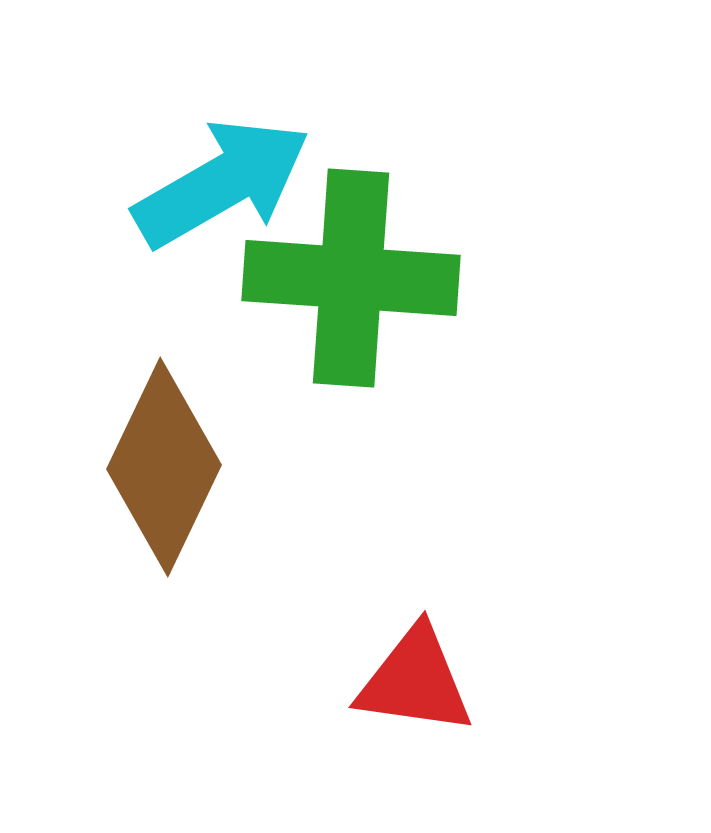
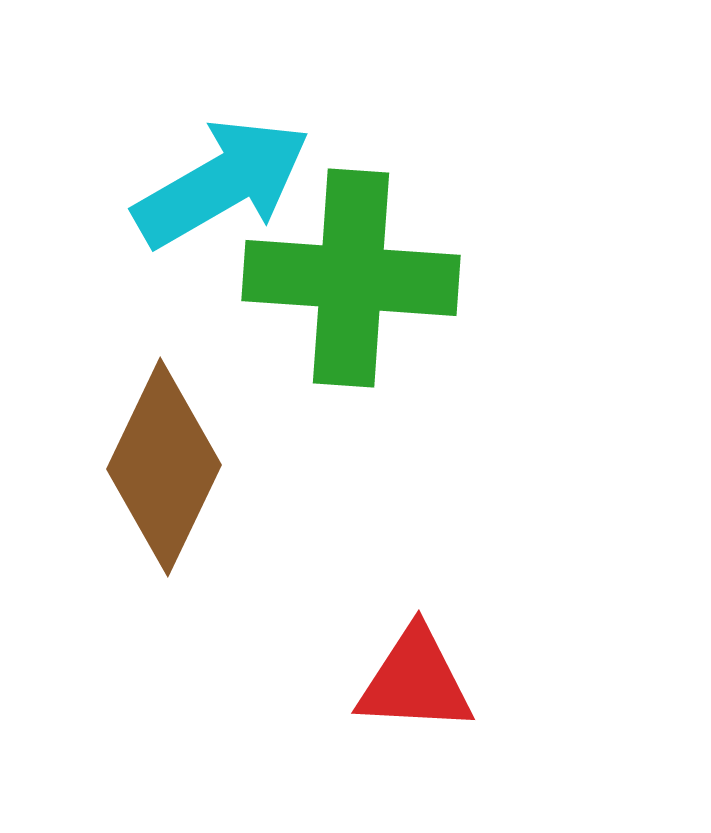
red triangle: rotated 5 degrees counterclockwise
